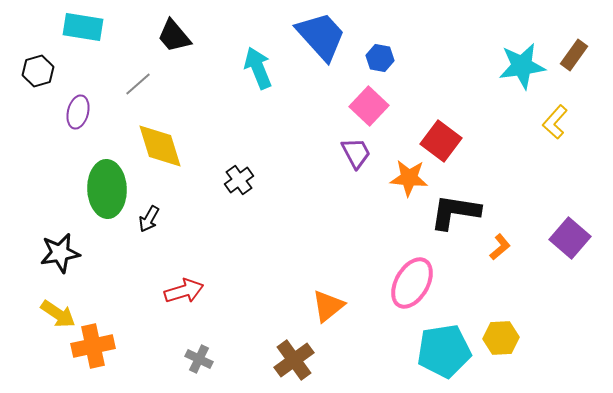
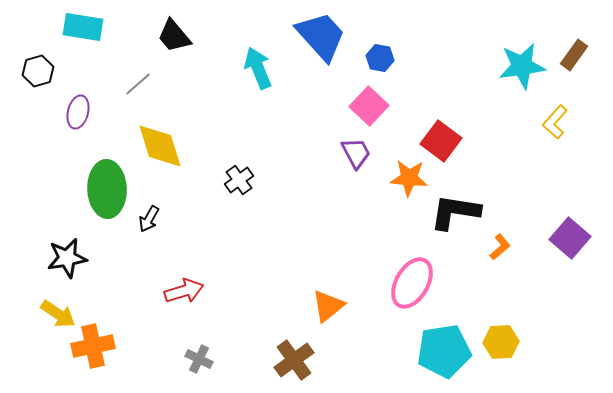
black star: moved 7 px right, 5 px down
yellow hexagon: moved 4 px down
